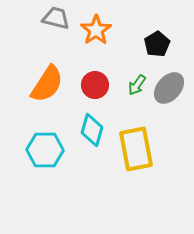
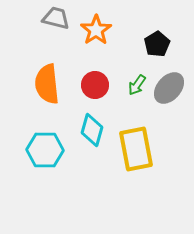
orange semicircle: rotated 141 degrees clockwise
